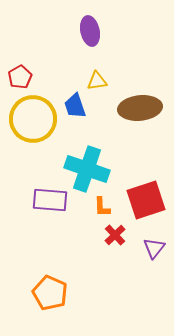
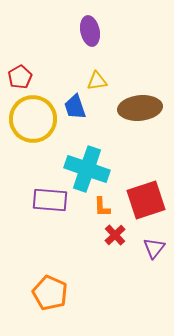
blue trapezoid: moved 1 px down
